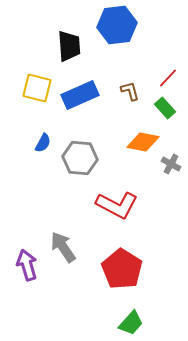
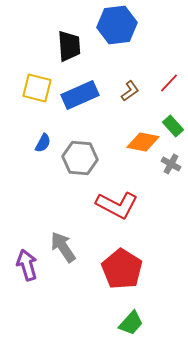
red line: moved 1 px right, 5 px down
brown L-shape: rotated 70 degrees clockwise
green rectangle: moved 8 px right, 18 px down
